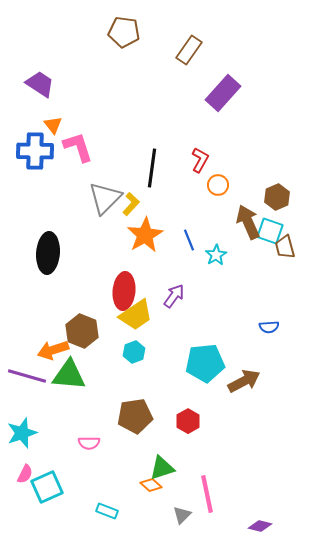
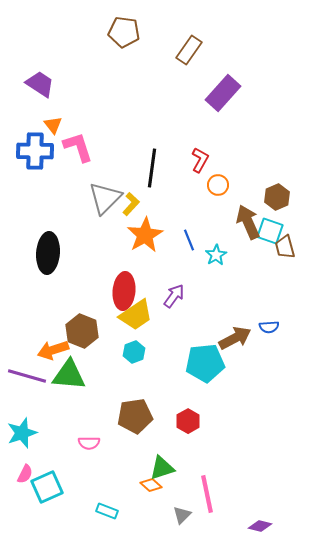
brown arrow at (244, 381): moved 9 px left, 43 px up
